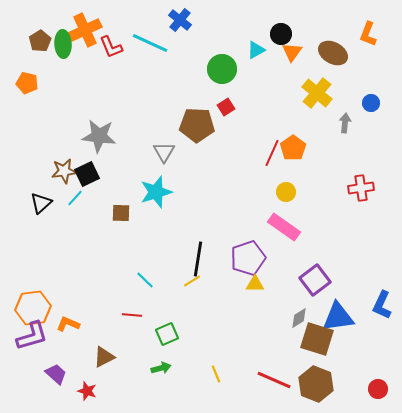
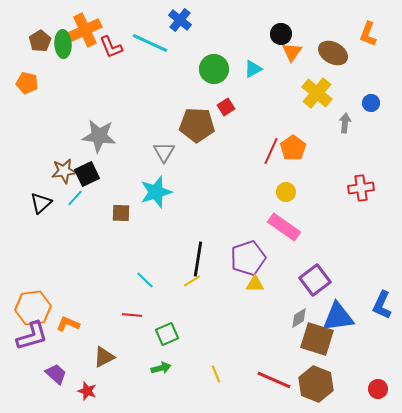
cyan triangle at (256, 50): moved 3 px left, 19 px down
green circle at (222, 69): moved 8 px left
red line at (272, 153): moved 1 px left, 2 px up
